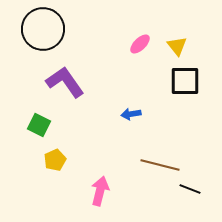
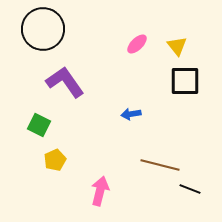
pink ellipse: moved 3 px left
